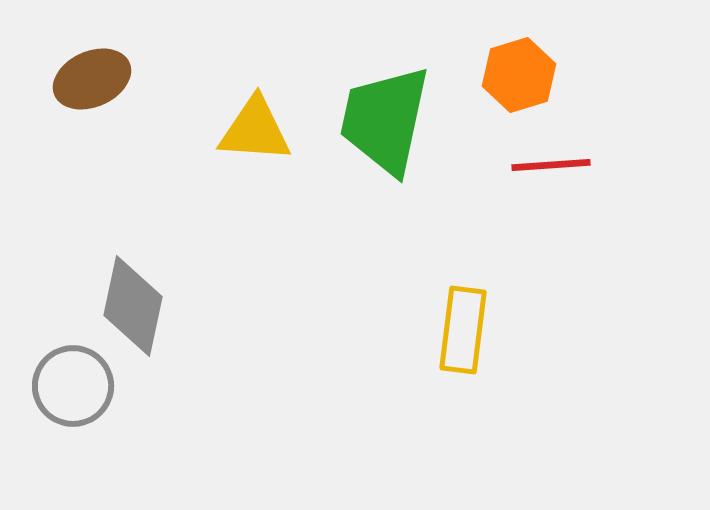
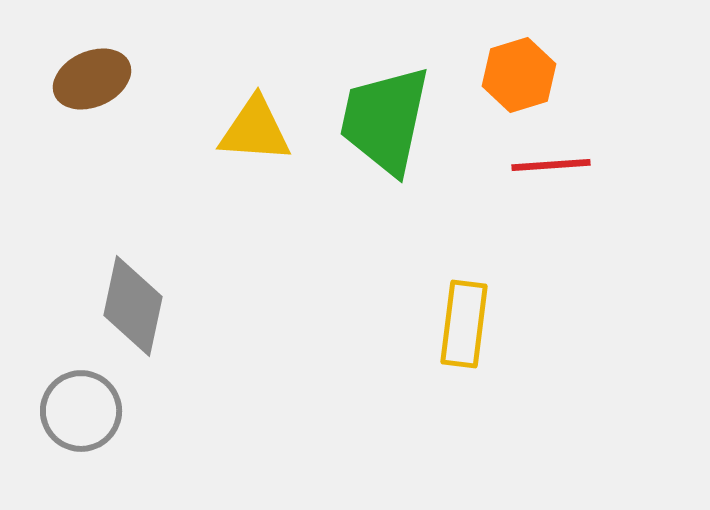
yellow rectangle: moved 1 px right, 6 px up
gray circle: moved 8 px right, 25 px down
